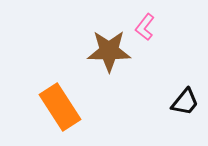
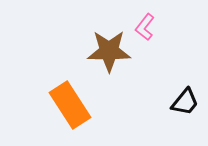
orange rectangle: moved 10 px right, 2 px up
